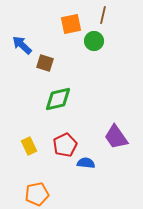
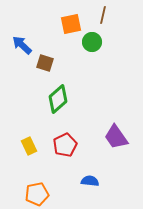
green circle: moved 2 px left, 1 px down
green diamond: rotated 28 degrees counterclockwise
blue semicircle: moved 4 px right, 18 px down
